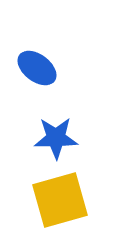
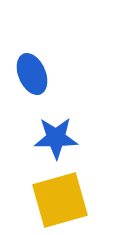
blue ellipse: moved 5 px left, 6 px down; rotated 30 degrees clockwise
